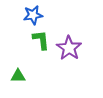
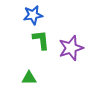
purple star: moved 2 px right; rotated 20 degrees clockwise
green triangle: moved 11 px right, 2 px down
